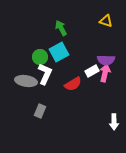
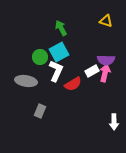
white L-shape: moved 11 px right, 3 px up
